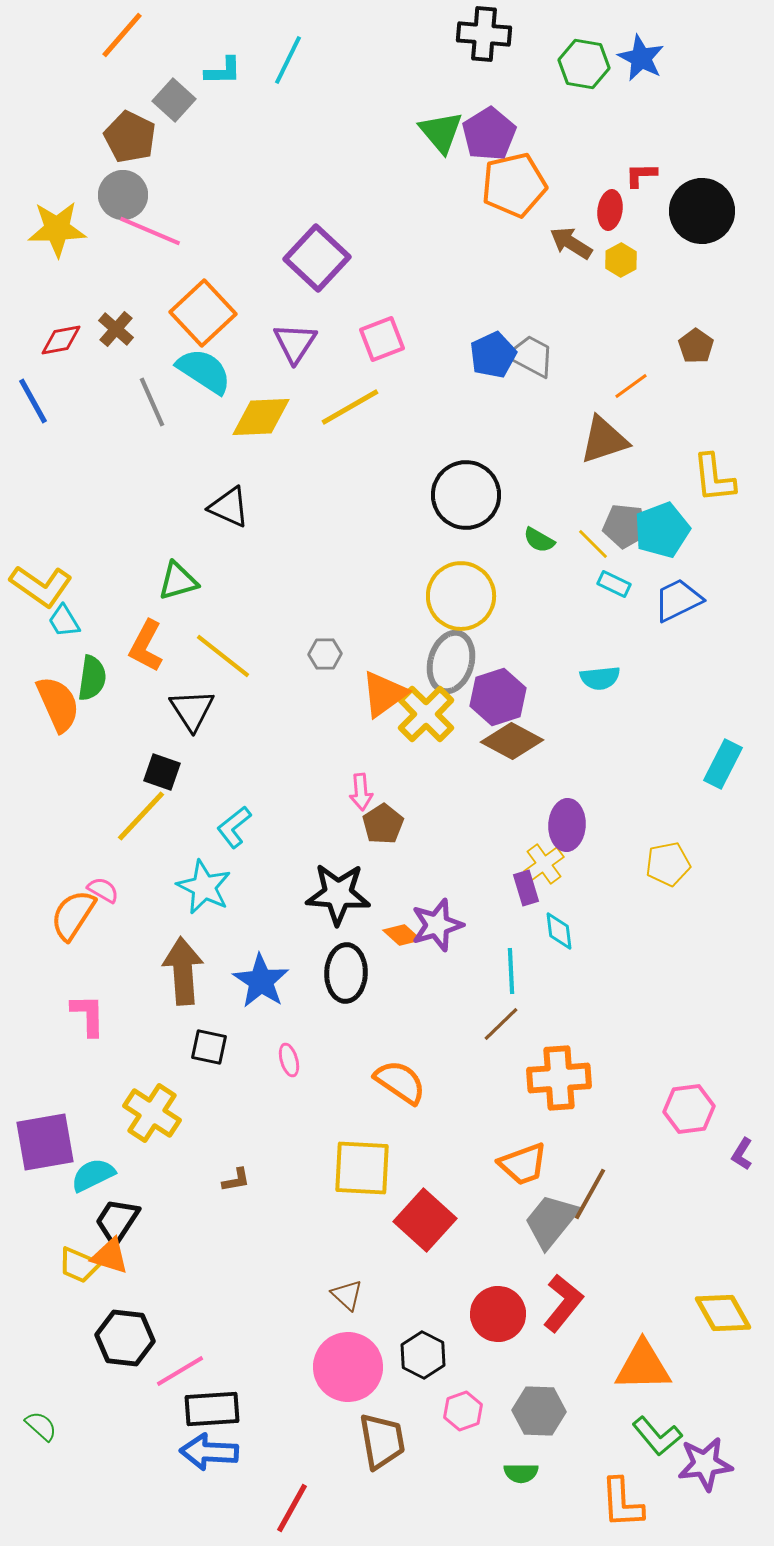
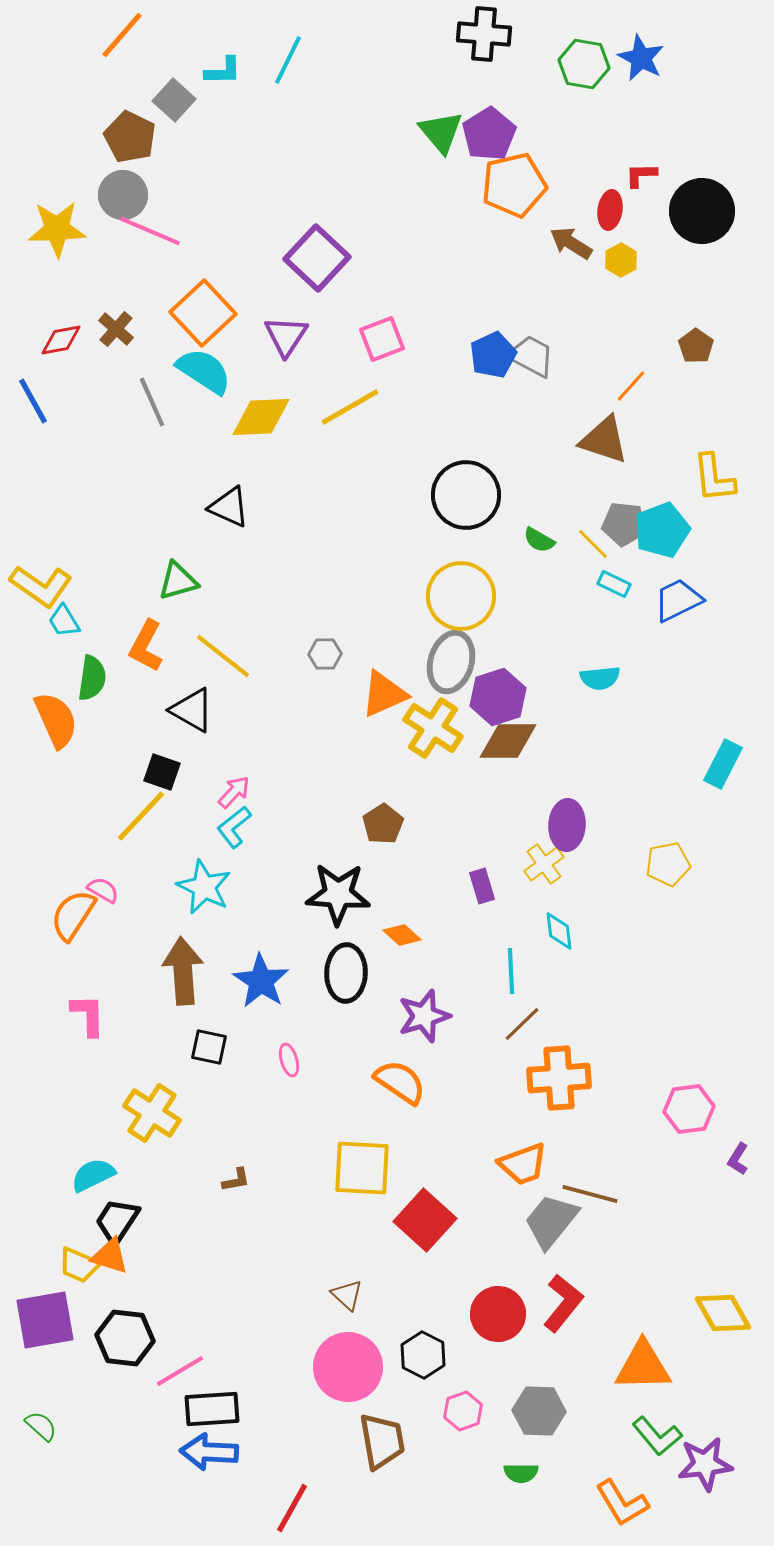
purple triangle at (295, 343): moved 9 px left, 7 px up
orange line at (631, 386): rotated 12 degrees counterclockwise
brown triangle at (604, 440): rotated 36 degrees clockwise
gray pentagon at (625, 526): moved 1 px left, 2 px up
orange triangle at (384, 694): rotated 12 degrees clockwise
orange semicircle at (58, 704): moved 2 px left, 16 px down
black triangle at (192, 710): rotated 27 degrees counterclockwise
yellow cross at (426, 714): moved 7 px right, 14 px down; rotated 12 degrees counterclockwise
brown diamond at (512, 741): moved 4 px left; rotated 28 degrees counterclockwise
pink arrow at (361, 792): moved 127 px left; rotated 132 degrees counterclockwise
purple rectangle at (526, 888): moved 44 px left, 2 px up
purple star at (437, 925): moved 13 px left, 91 px down
brown line at (501, 1024): moved 21 px right
purple square at (45, 1142): moved 178 px down
purple L-shape at (742, 1154): moved 4 px left, 5 px down
brown line at (590, 1194): rotated 76 degrees clockwise
orange L-shape at (622, 1503): rotated 28 degrees counterclockwise
